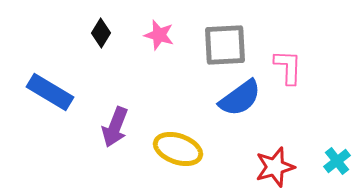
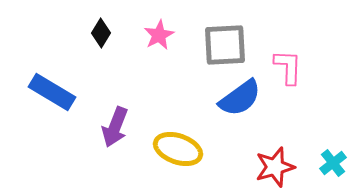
pink star: rotated 28 degrees clockwise
blue rectangle: moved 2 px right
cyan cross: moved 4 px left, 2 px down
